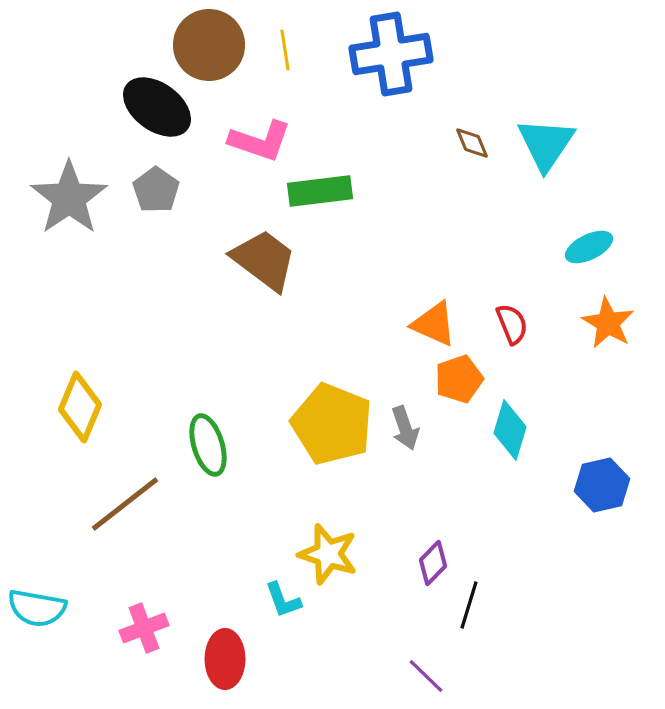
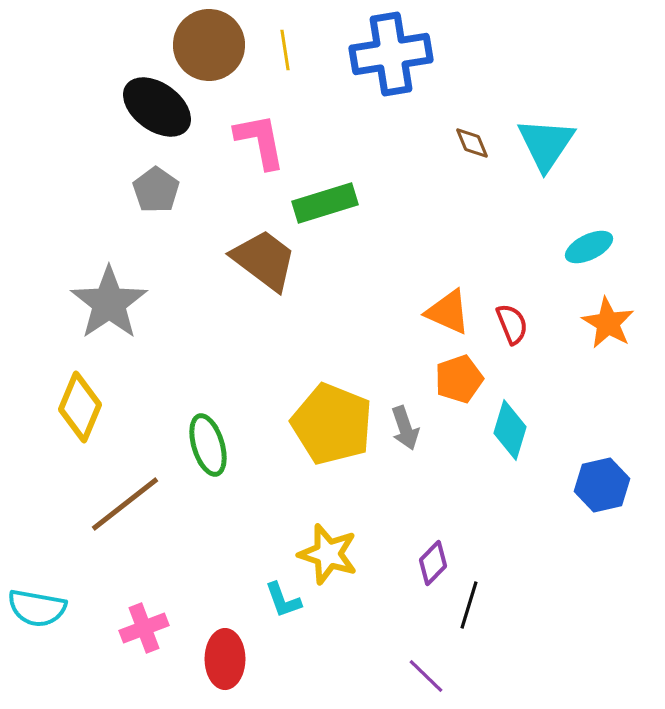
pink L-shape: rotated 120 degrees counterclockwise
green rectangle: moved 5 px right, 12 px down; rotated 10 degrees counterclockwise
gray star: moved 40 px right, 105 px down
orange triangle: moved 14 px right, 12 px up
